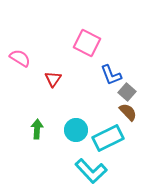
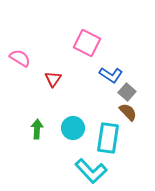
blue L-shape: rotated 35 degrees counterclockwise
cyan circle: moved 3 px left, 2 px up
cyan rectangle: rotated 56 degrees counterclockwise
